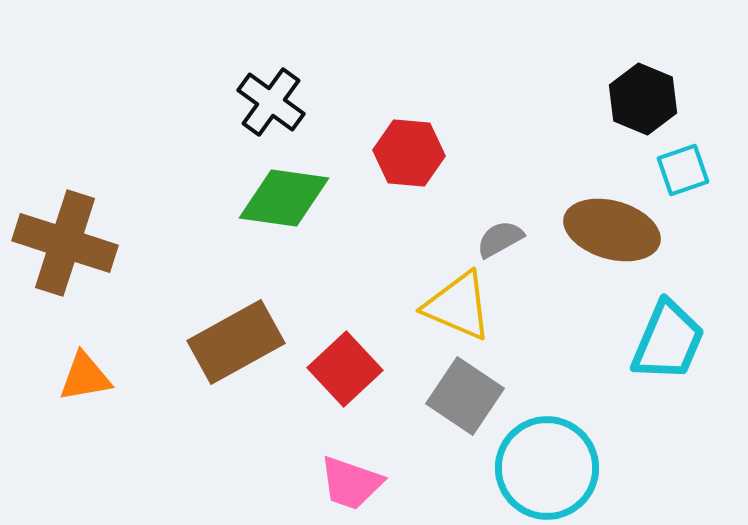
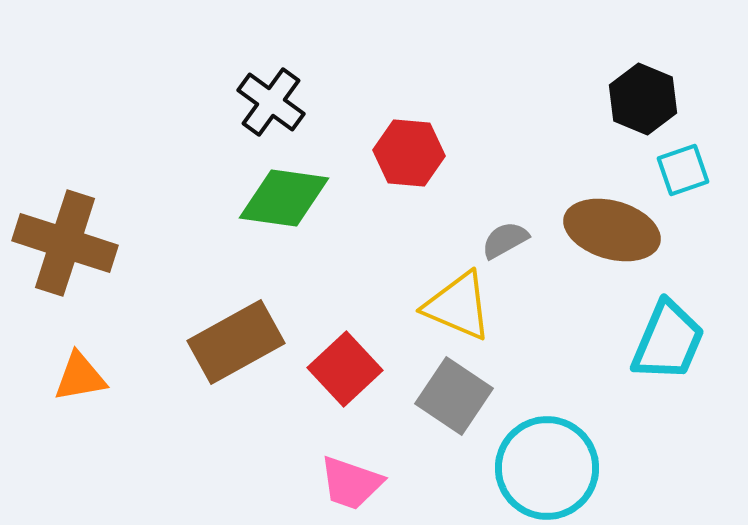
gray semicircle: moved 5 px right, 1 px down
orange triangle: moved 5 px left
gray square: moved 11 px left
